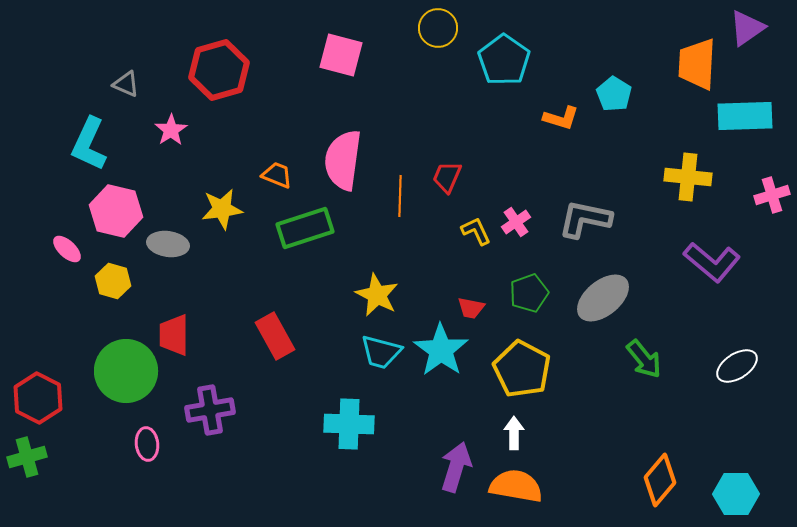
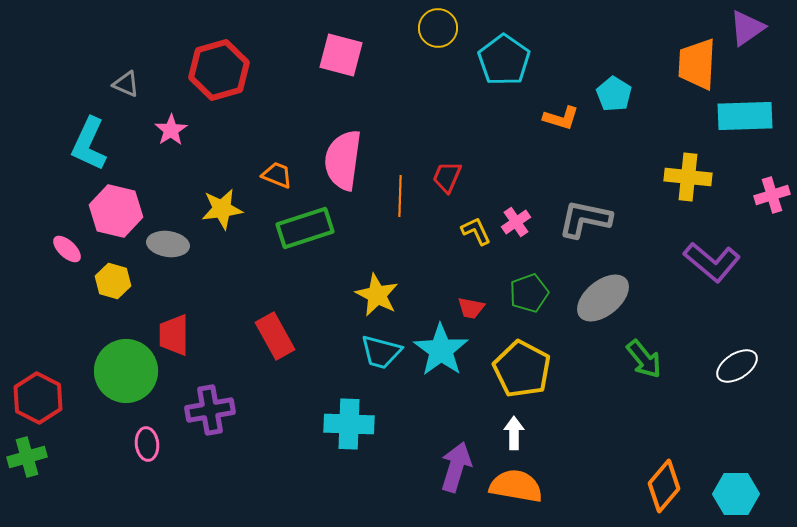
orange diamond at (660, 480): moved 4 px right, 6 px down
